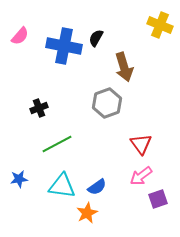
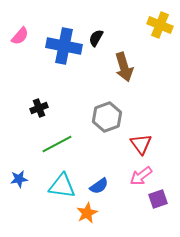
gray hexagon: moved 14 px down
blue semicircle: moved 2 px right, 1 px up
